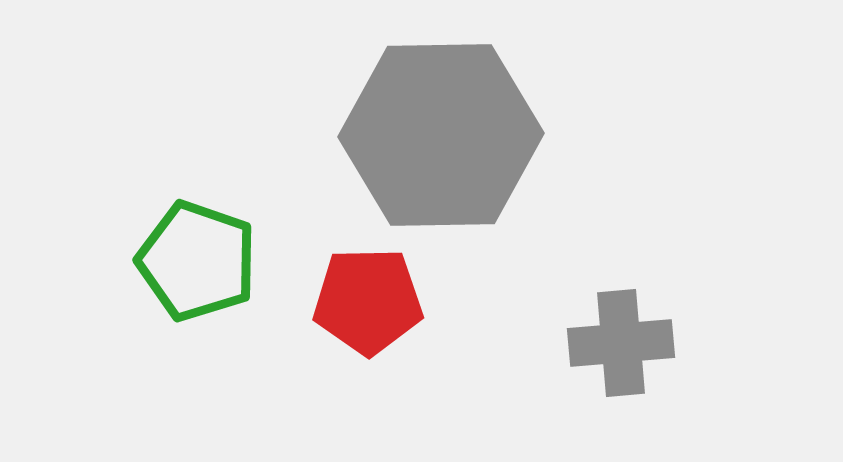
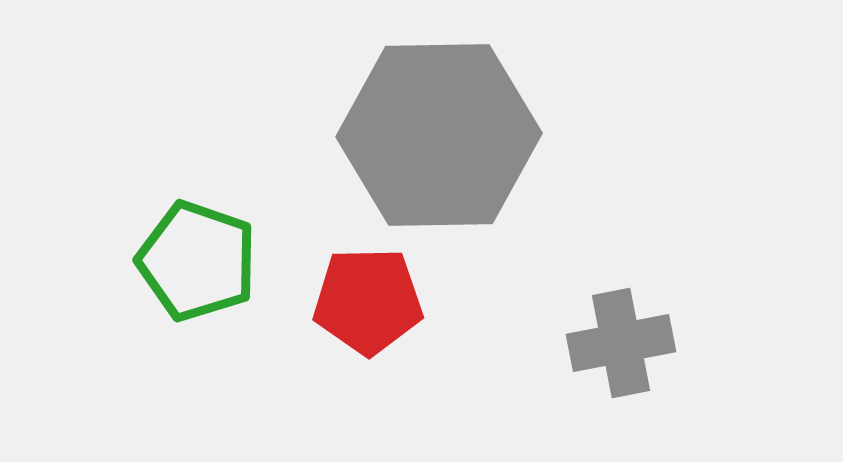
gray hexagon: moved 2 px left
gray cross: rotated 6 degrees counterclockwise
